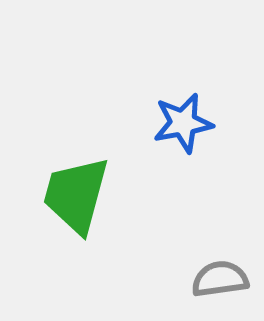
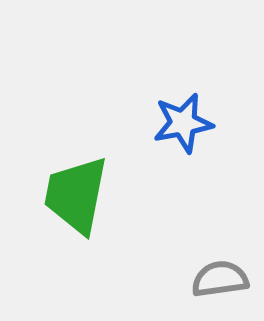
green trapezoid: rotated 4 degrees counterclockwise
